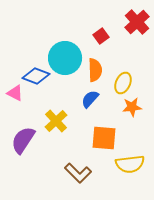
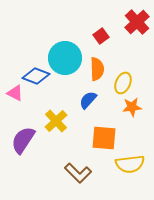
orange semicircle: moved 2 px right, 1 px up
blue semicircle: moved 2 px left, 1 px down
